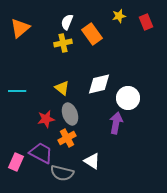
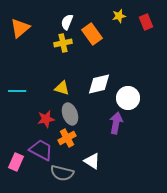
yellow triangle: rotated 21 degrees counterclockwise
purple trapezoid: moved 3 px up
